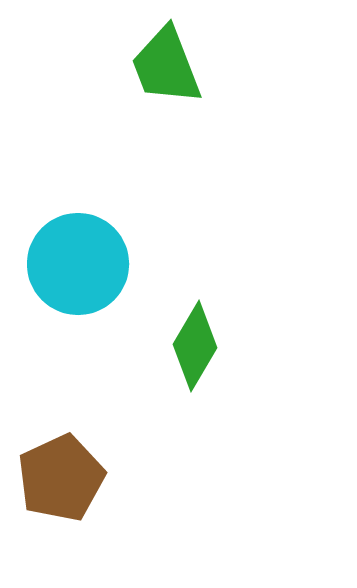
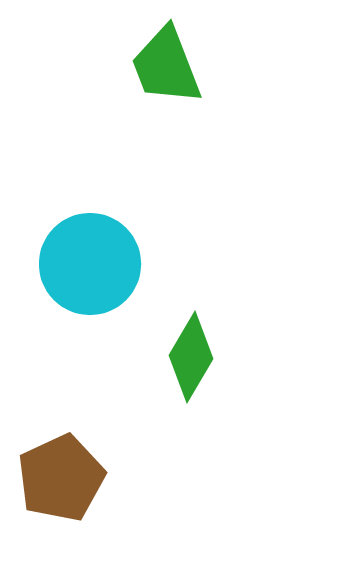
cyan circle: moved 12 px right
green diamond: moved 4 px left, 11 px down
